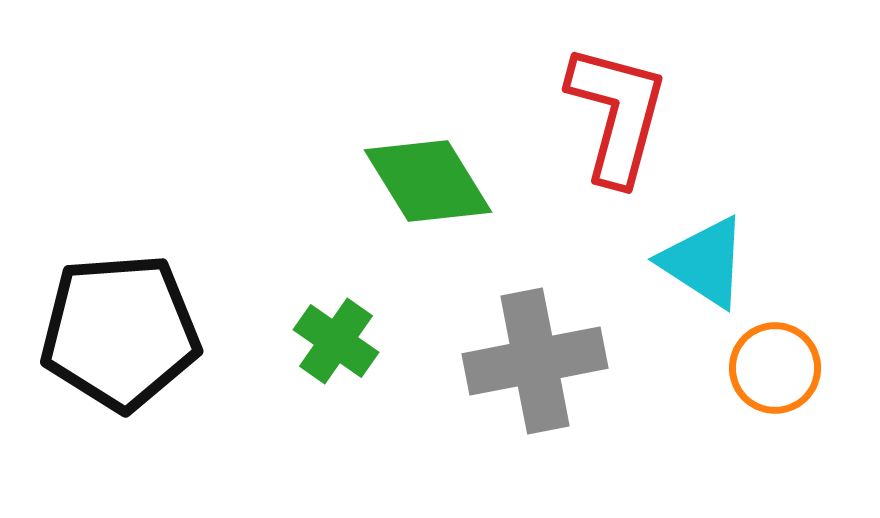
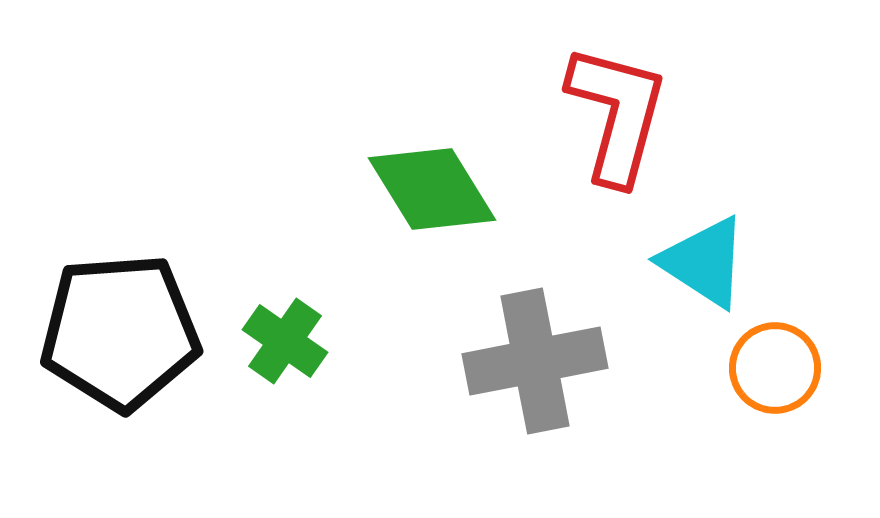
green diamond: moved 4 px right, 8 px down
green cross: moved 51 px left
